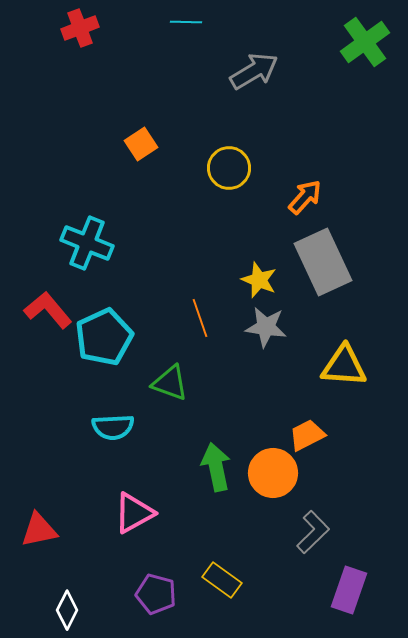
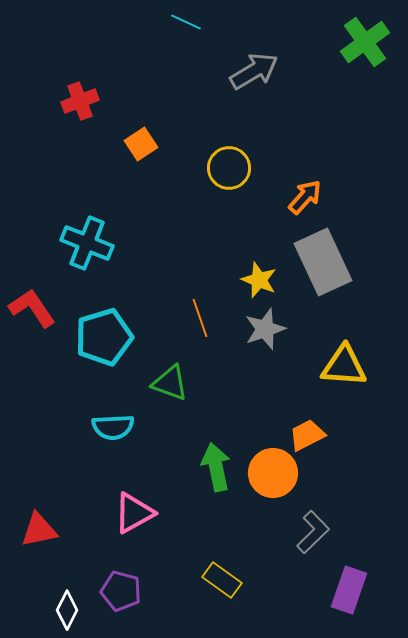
cyan line: rotated 24 degrees clockwise
red cross: moved 73 px down
red L-shape: moved 16 px left, 2 px up; rotated 6 degrees clockwise
gray star: moved 1 px left, 2 px down; rotated 27 degrees counterclockwise
cyan pentagon: rotated 8 degrees clockwise
purple pentagon: moved 35 px left, 3 px up
